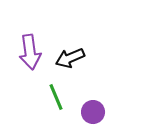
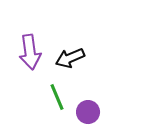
green line: moved 1 px right
purple circle: moved 5 px left
